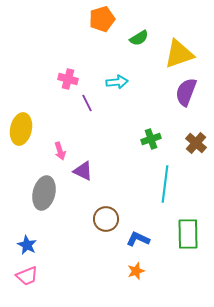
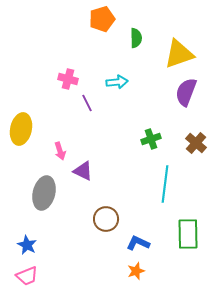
green semicircle: moved 3 px left; rotated 60 degrees counterclockwise
blue L-shape: moved 4 px down
